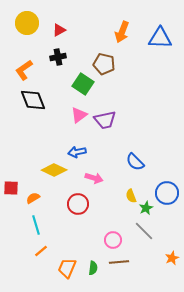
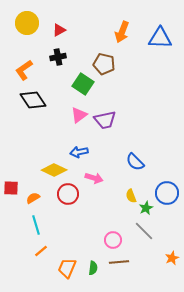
black diamond: rotated 12 degrees counterclockwise
blue arrow: moved 2 px right
red circle: moved 10 px left, 10 px up
